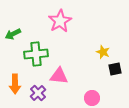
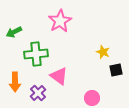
green arrow: moved 1 px right, 2 px up
black square: moved 1 px right, 1 px down
pink triangle: rotated 30 degrees clockwise
orange arrow: moved 2 px up
